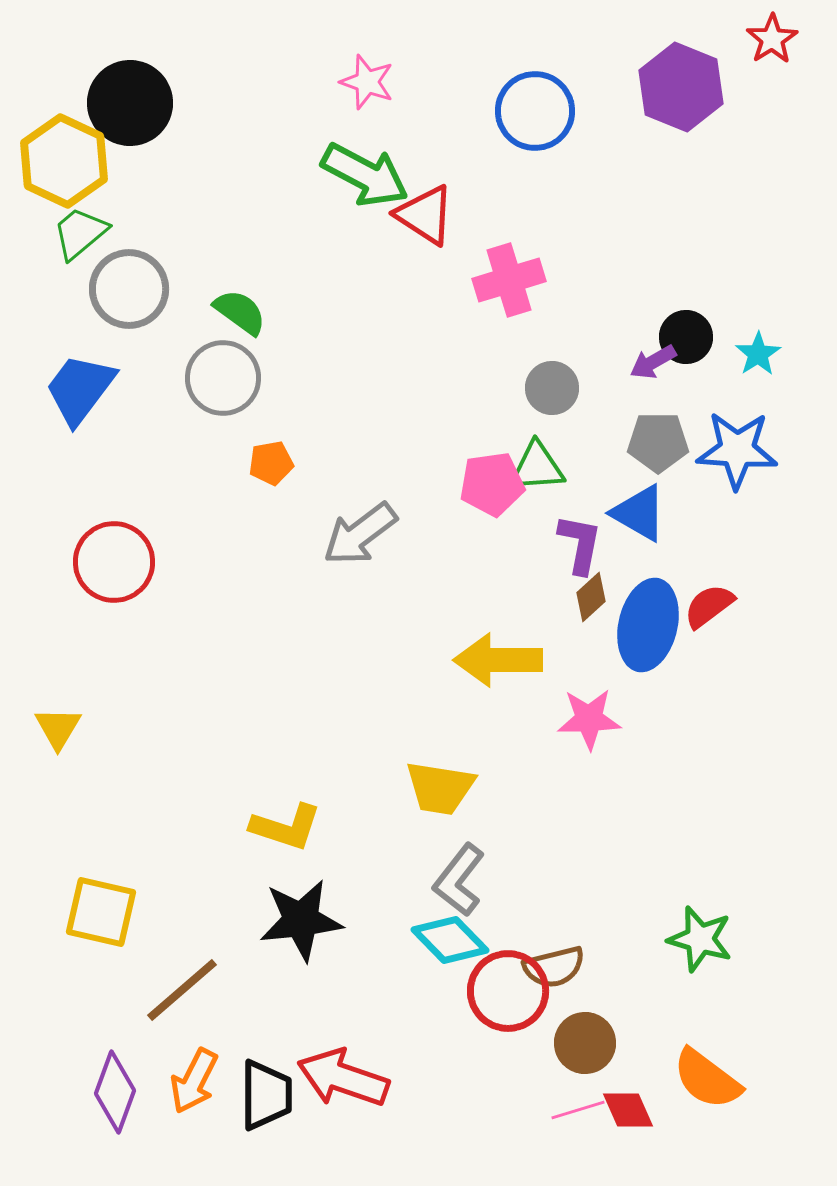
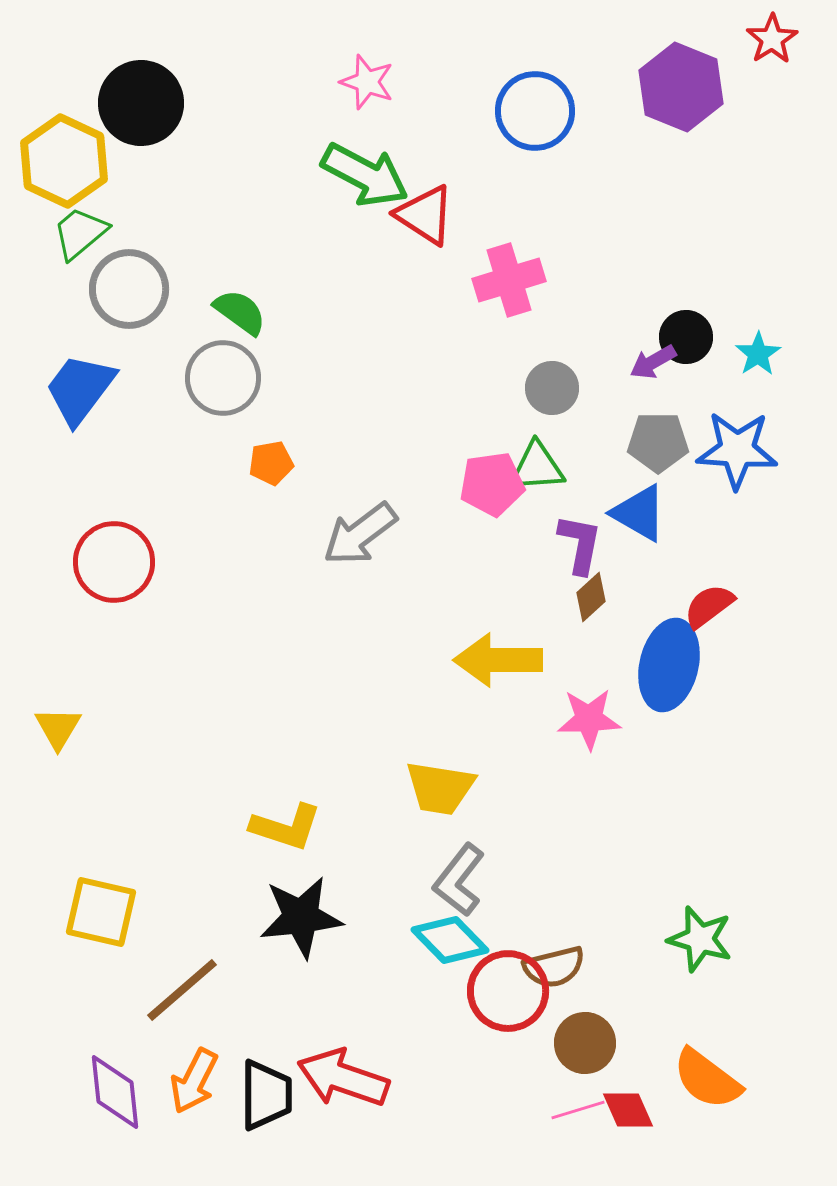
black circle at (130, 103): moved 11 px right
blue ellipse at (648, 625): moved 21 px right, 40 px down
black star at (301, 920): moved 3 px up
purple diamond at (115, 1092): rotated 26 degrees counterclockwise
